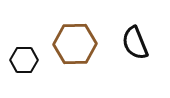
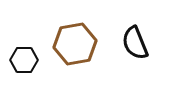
brown hexagon: rotated 9 degrees counterclockwise
